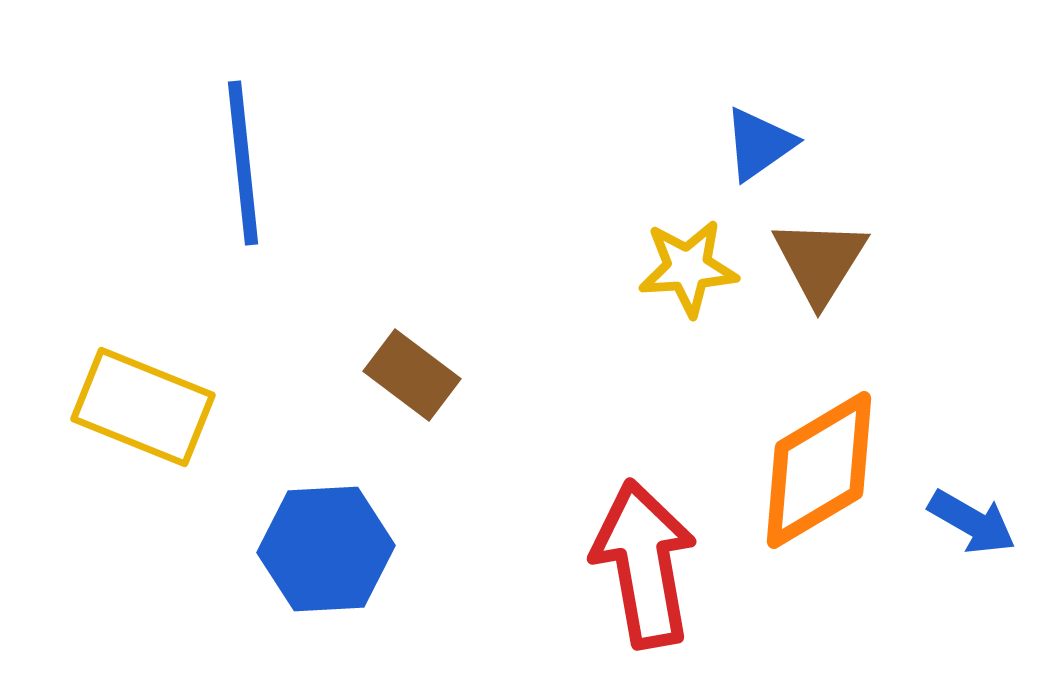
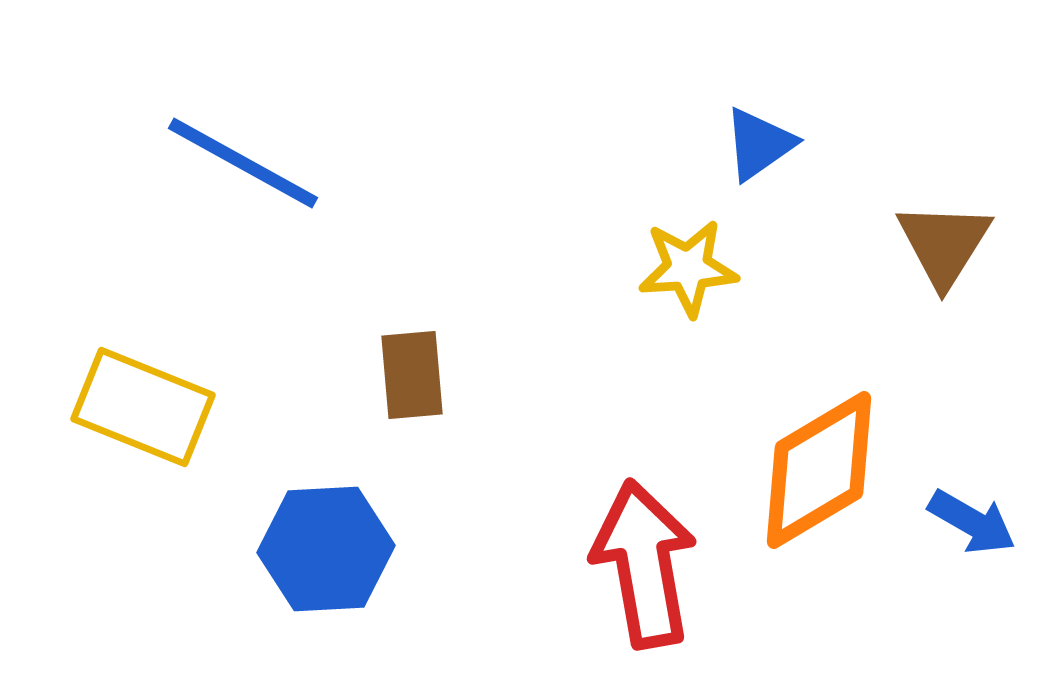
blue line: rotated 55 degrees counterclockwise
brown triangle: moved 124 px right, 17 px up
brown rectangle: rotated 48 degrees clockwise
